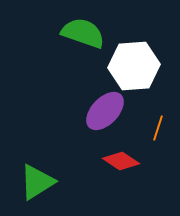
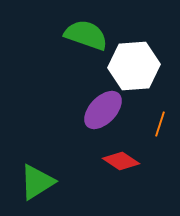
green semicircle: moved 3 px right, 2 px down
purple ellipse: moved 2 px left, 1 px up
orange line: moved 2 px right, 4 px up
